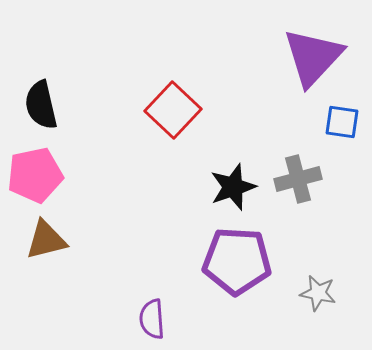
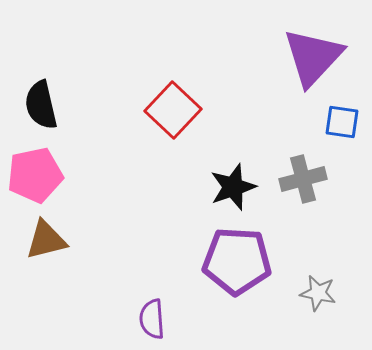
gray cross: moved 5 px right
